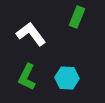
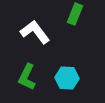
green rectangle: moved 2 px left, 3 px up
white L-shape: moved 4 px right, 2 px up
